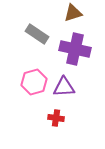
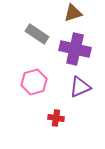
purple triangle: moved 16 px right; rotated 20 degrees counterclockwise
